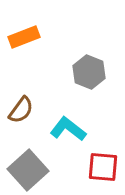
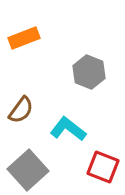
orange rectangle: moved 1 px down
red square: rotated 16 degrees clockwise
